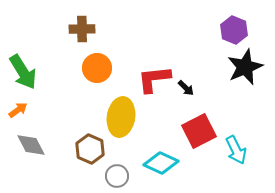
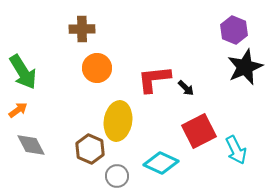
yellow ellipse: moved 3 px left, 4 px down
